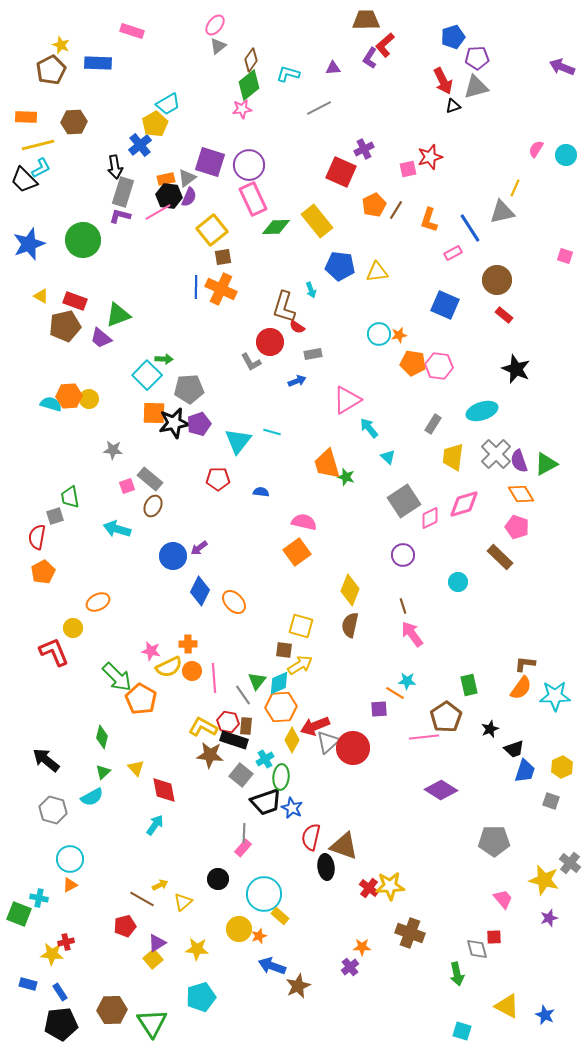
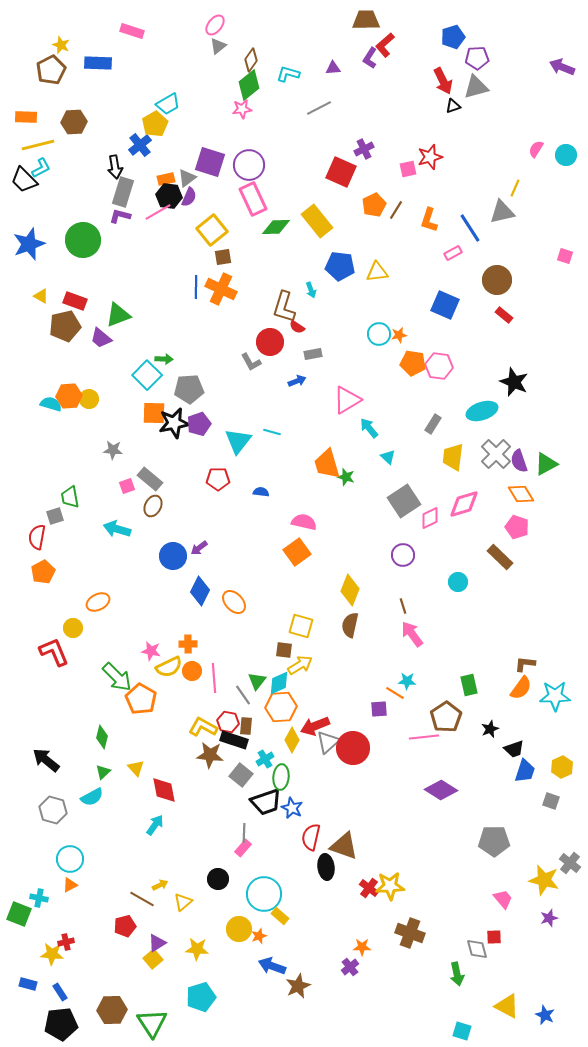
black star at (516, 369): moved 2 px left, 13 px down
